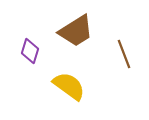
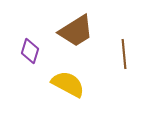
brown line: rotated 16 degrees clockwise
yellow semicircle: moved 1 px left, 2 px up; rotated 8 degrees counterclockwise
